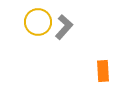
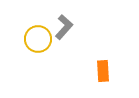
yellow circle: moved 17 px down
